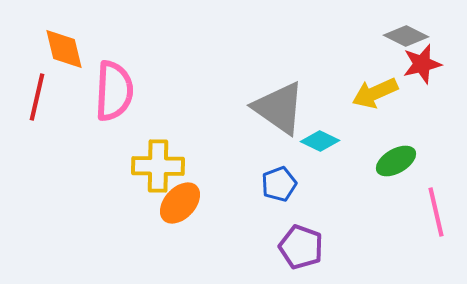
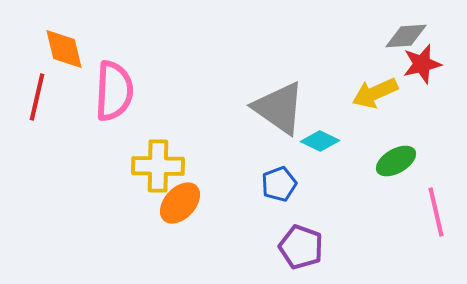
gray diamond: rotated 30 degrees counterclockwise
